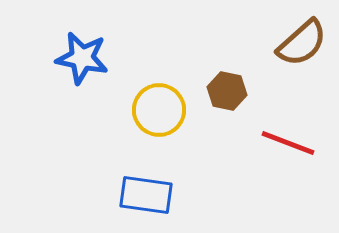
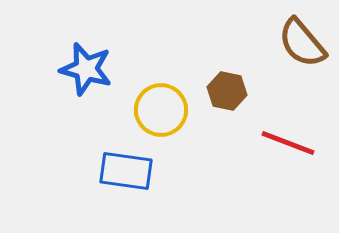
brown semicircle: rotated 92 degrees clockwise
blue star: moved 4 px right, 11 px down; rotated 4 degrees clockwise
yellow circle: moved 2 px right
blue rectangle: moved 20 px left, 24 px up
